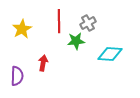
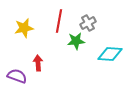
red line: rotated 10 degrees clockwise
yellow star: moved 2 px right, 1 px up; rotated 18 degrees clockwise
red arrow: moved 5 px left; rotated 14 degrees counterclockwise
purple semicircle: rotated 72 degrees counterclockwise
